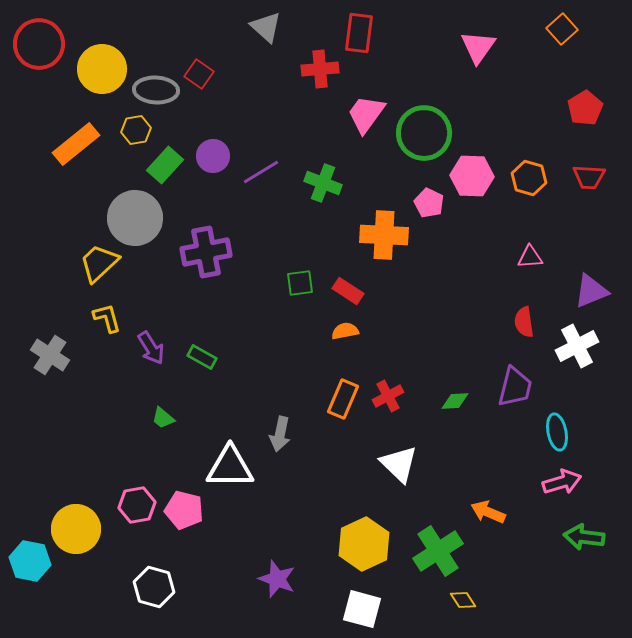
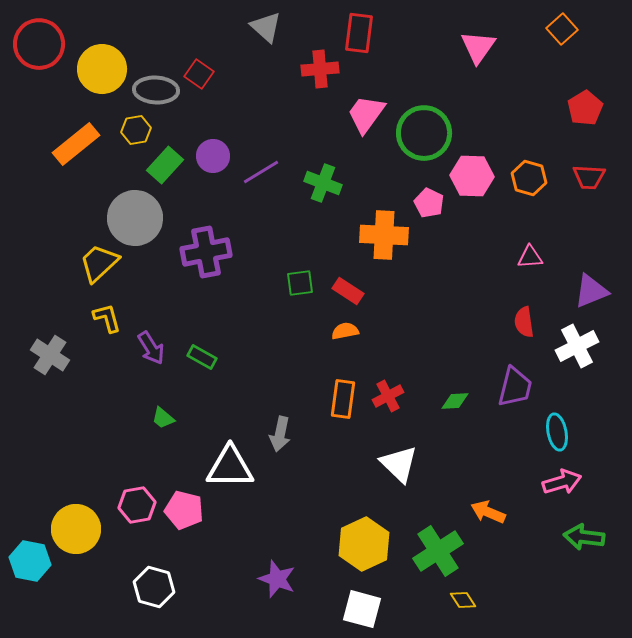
orange rectangle at (343, 399): rotated 15 degrees counterclockwise
